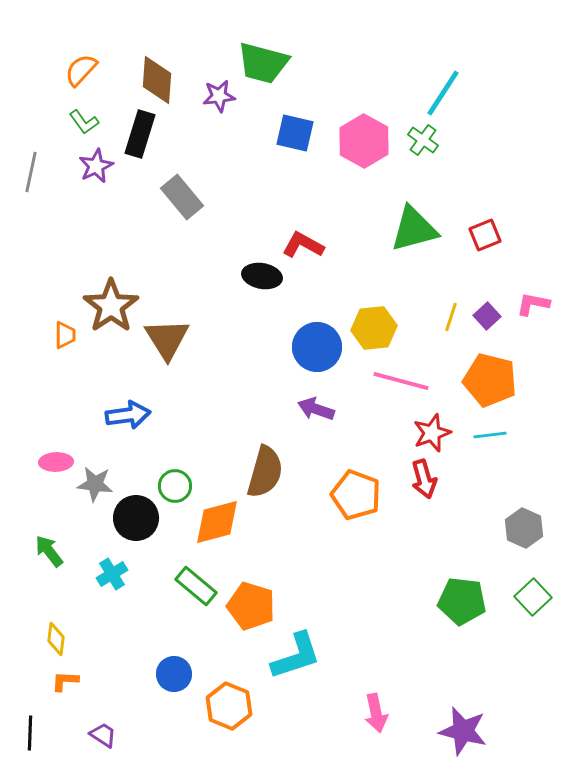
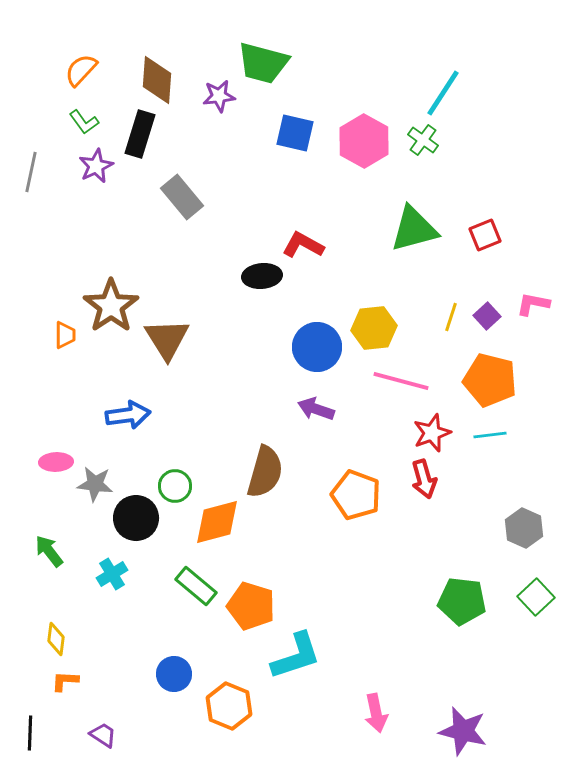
black ellipse at (262, 276): rotated 15 degrees counterclockwise
green square at (533, 597): moved 3 px right
